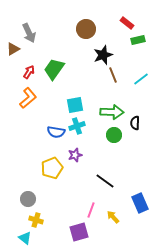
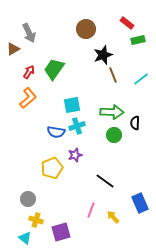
cyan square: moved 3 px left
purple square: moved 18 px left
